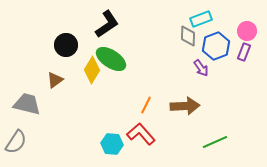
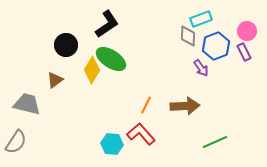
purple rectangle: rotated 48 degrees counterclockwise
